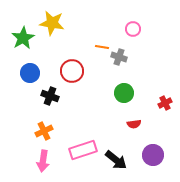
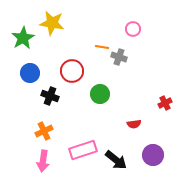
green circle: moved 24 px left, 1 px down
